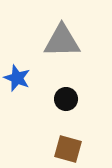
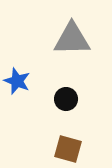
gray triangle: moved 10 px right, 2 px up
blue star: moved 3 px down
